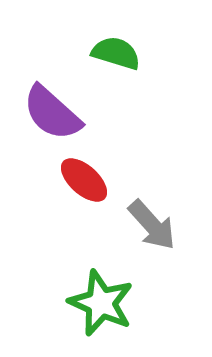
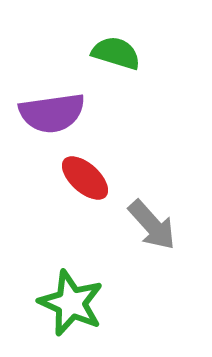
purple semicircle: rotated 50 degrees counterclockwise
red ellipse: moved 1 px right, 2 px up
green star: moved 30 px left
